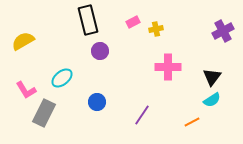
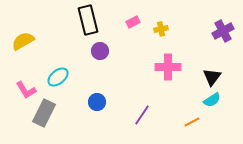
yellow cross: moved 5 px right
cyan ellipse: moved 4 px left, 1 px up
